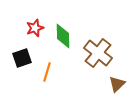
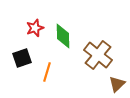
brown cross: moved 2 px down
